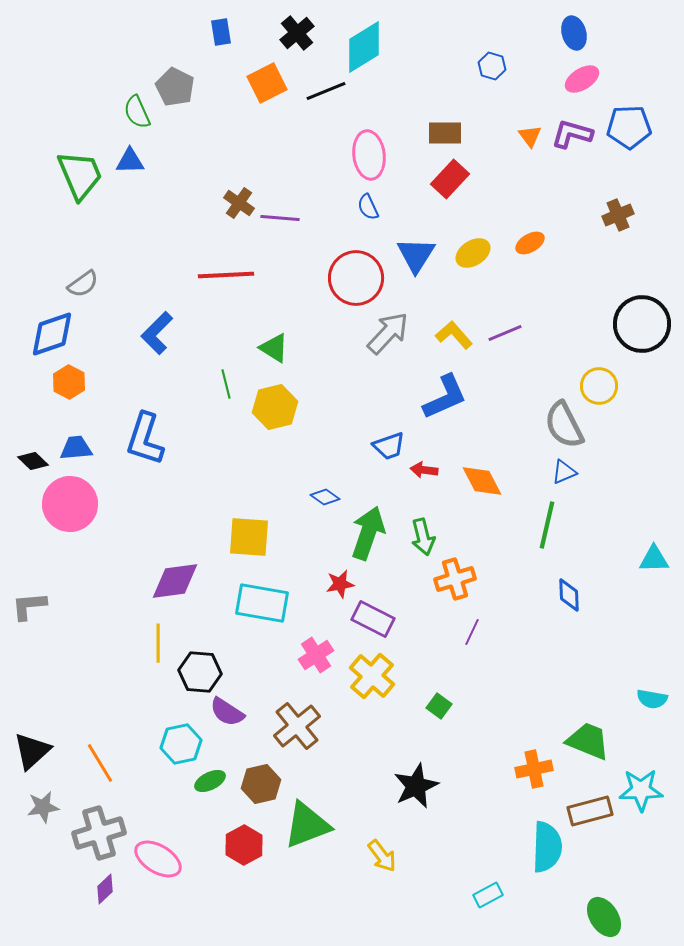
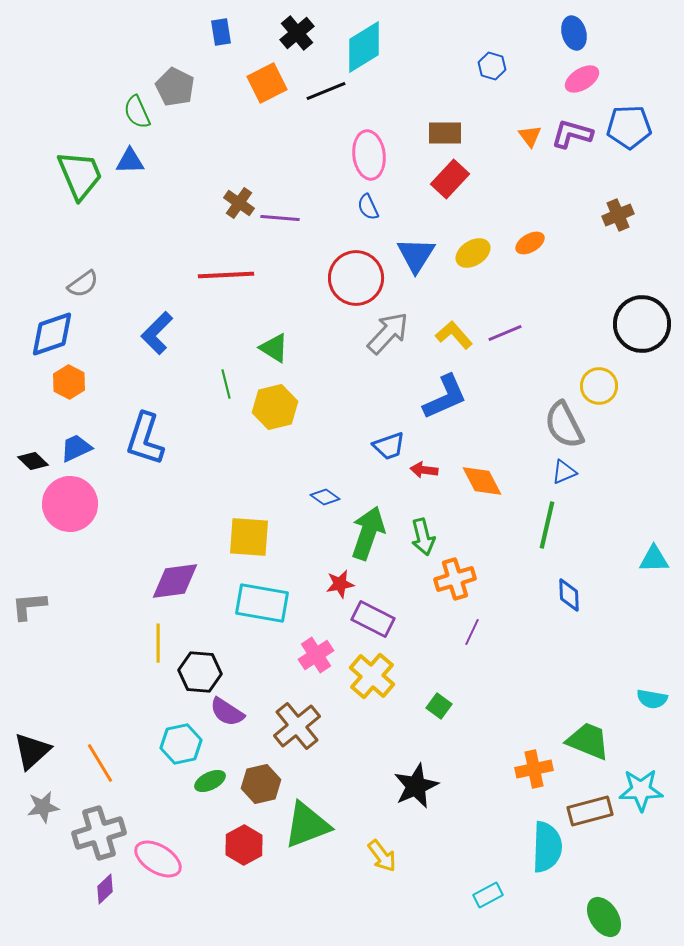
blue trapezoid at (76, 448): rotated 20 degrees counterclockwise
